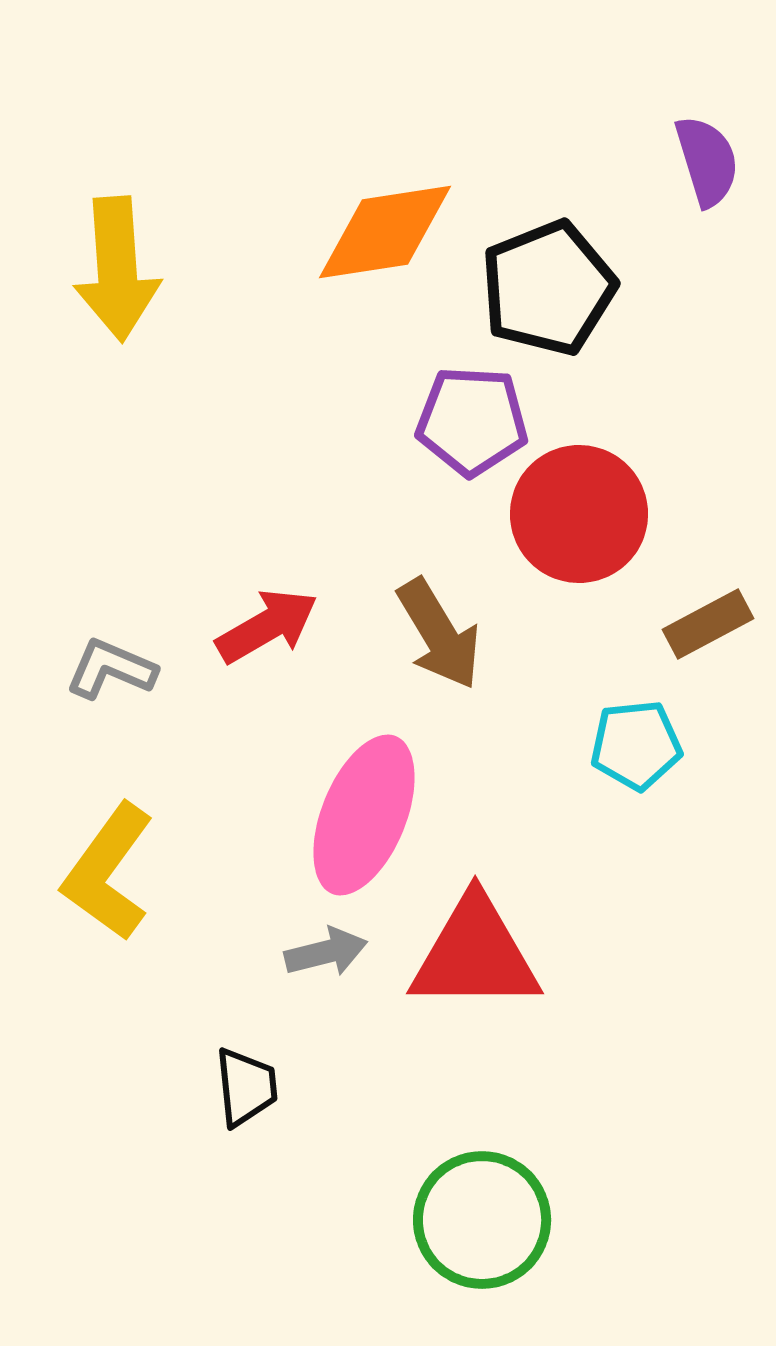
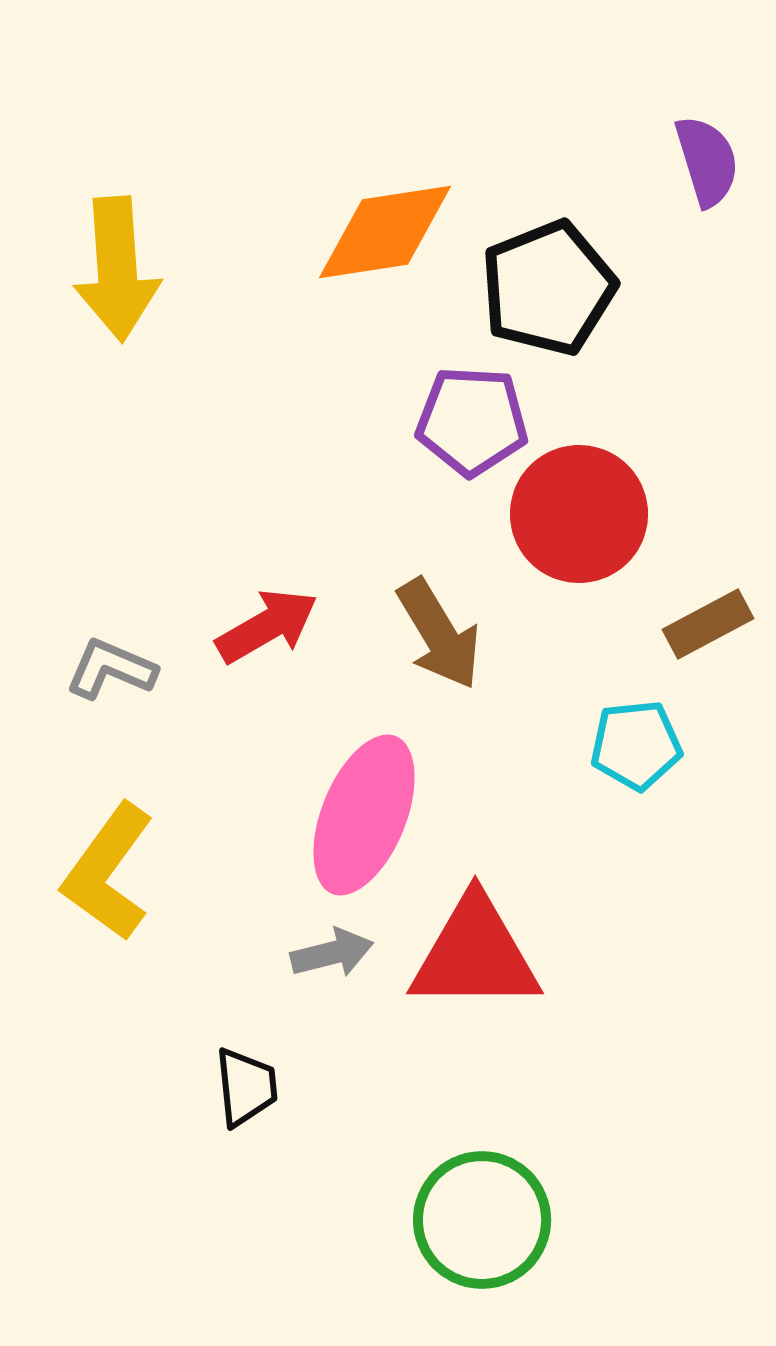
gray arrow: moved 6 px right, 1 px down
